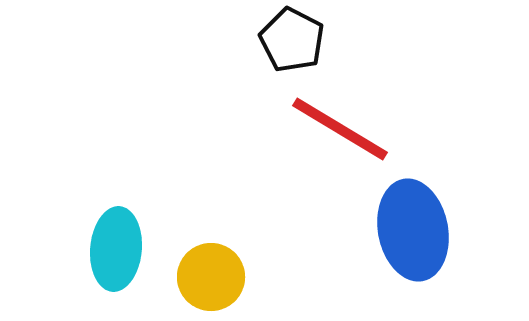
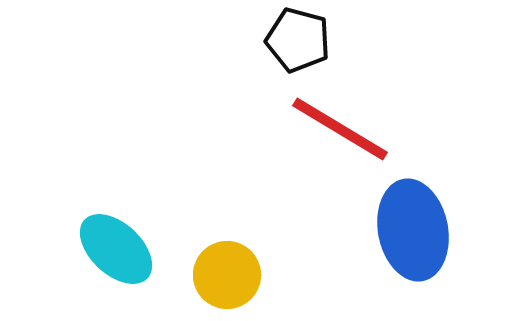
black pentagon: moved 6 px right; rotated 12 degrees counterclockwise
cyan ellipse: rotated 52 degrees counterclockwise
yellow circle: moved 16 px right, 2 px up
